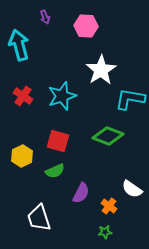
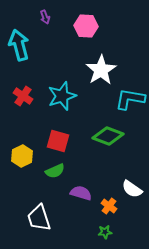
purple semicircle: rotated 100 degrees counterclockwise
